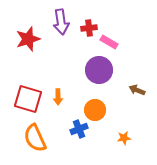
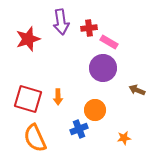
purple circle: moved 4 px right, 2 px up
